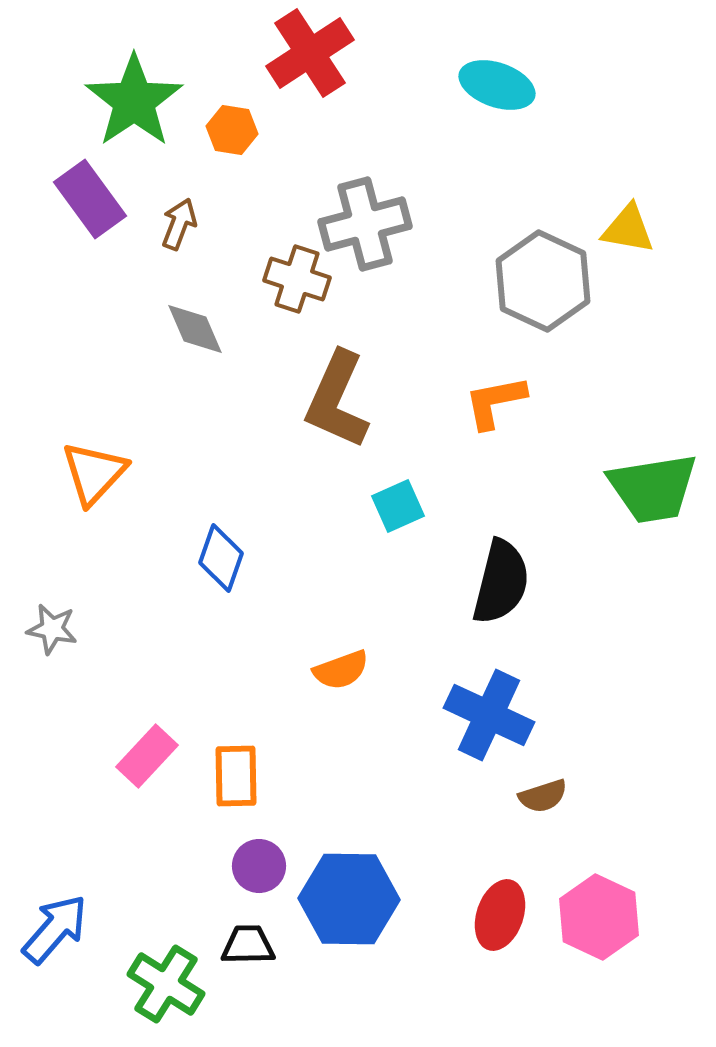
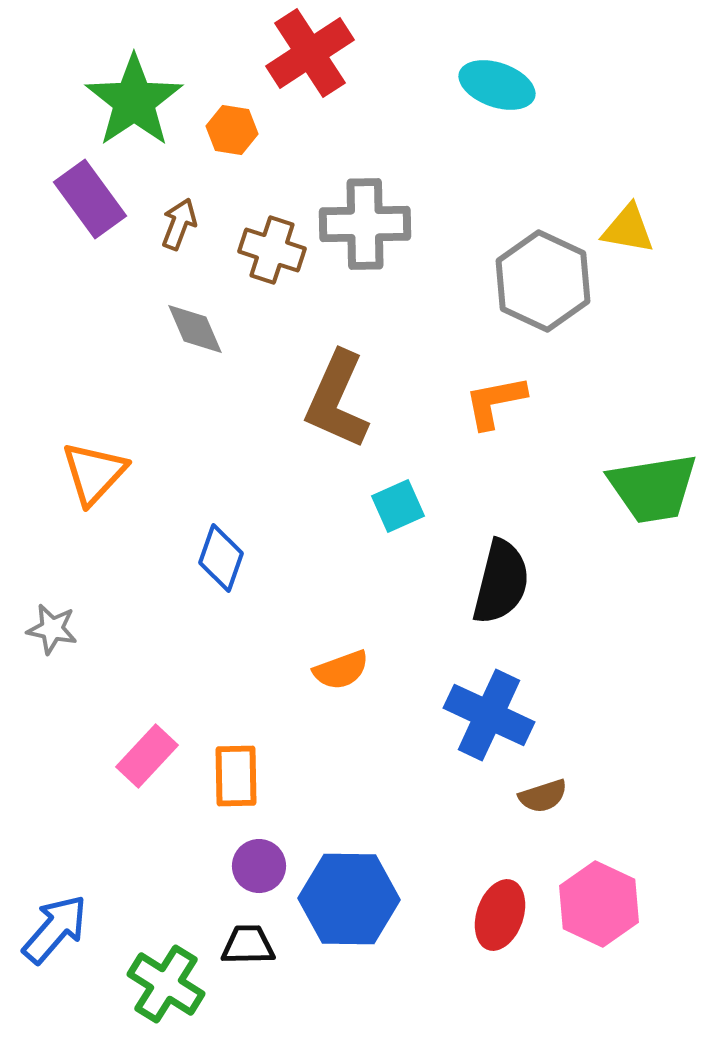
gray cross: rotated 14 degrees clockwise
brown cross: moved 25 px left, 29 px up
pink hexagon: moved 13 px up
